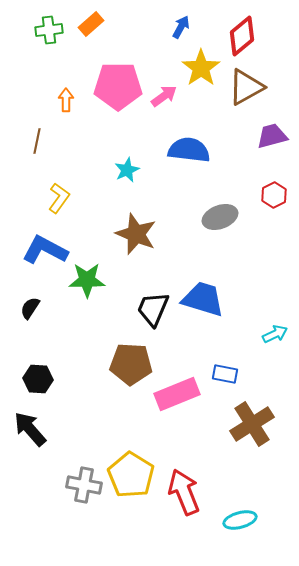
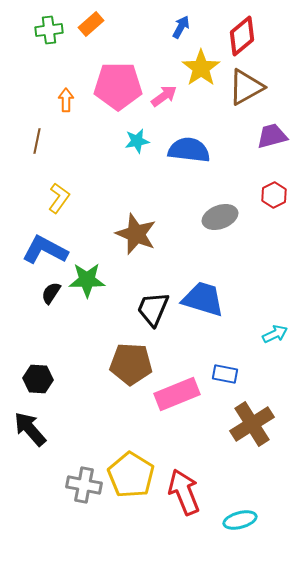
cyan star: moved 10 px right, 29 px up; rotated 15 degrees clockwise
black semicircle: moved 21 px right, 15 px up
